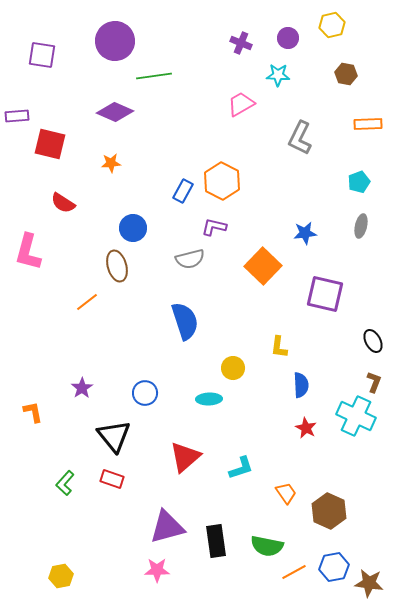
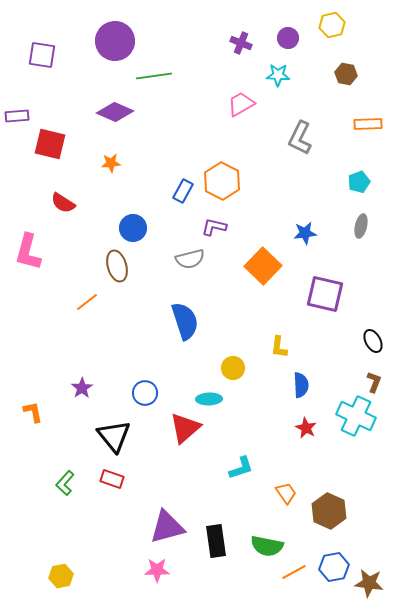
red triangle at (185, 457): moved 29 px up
